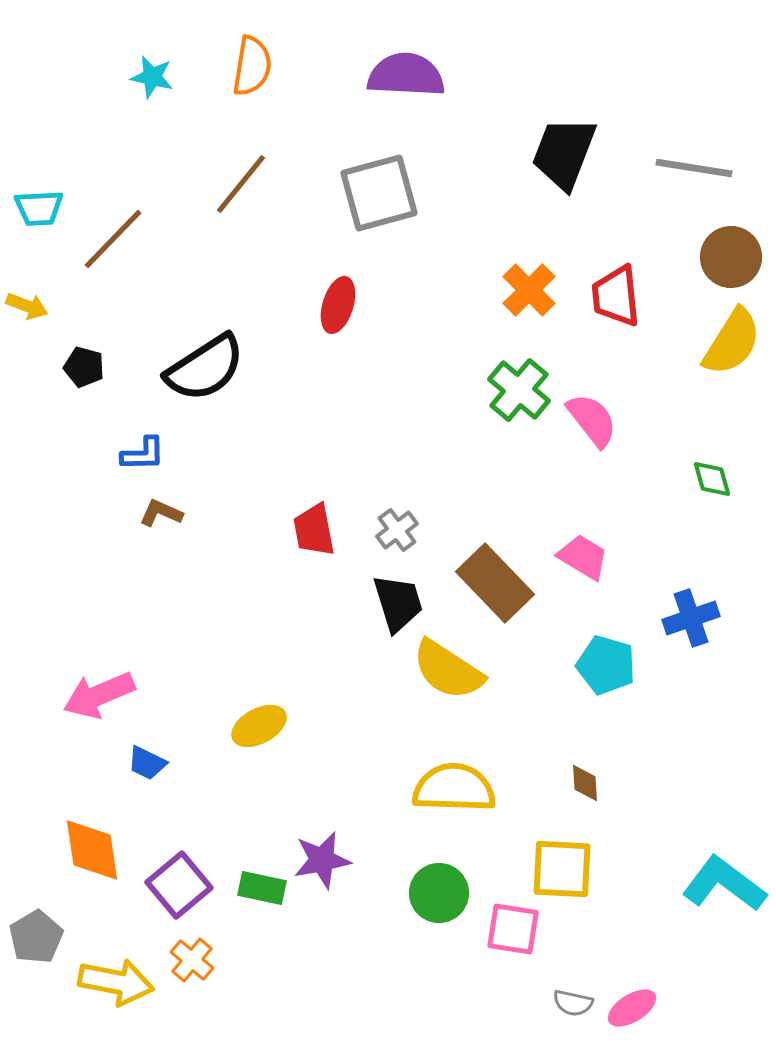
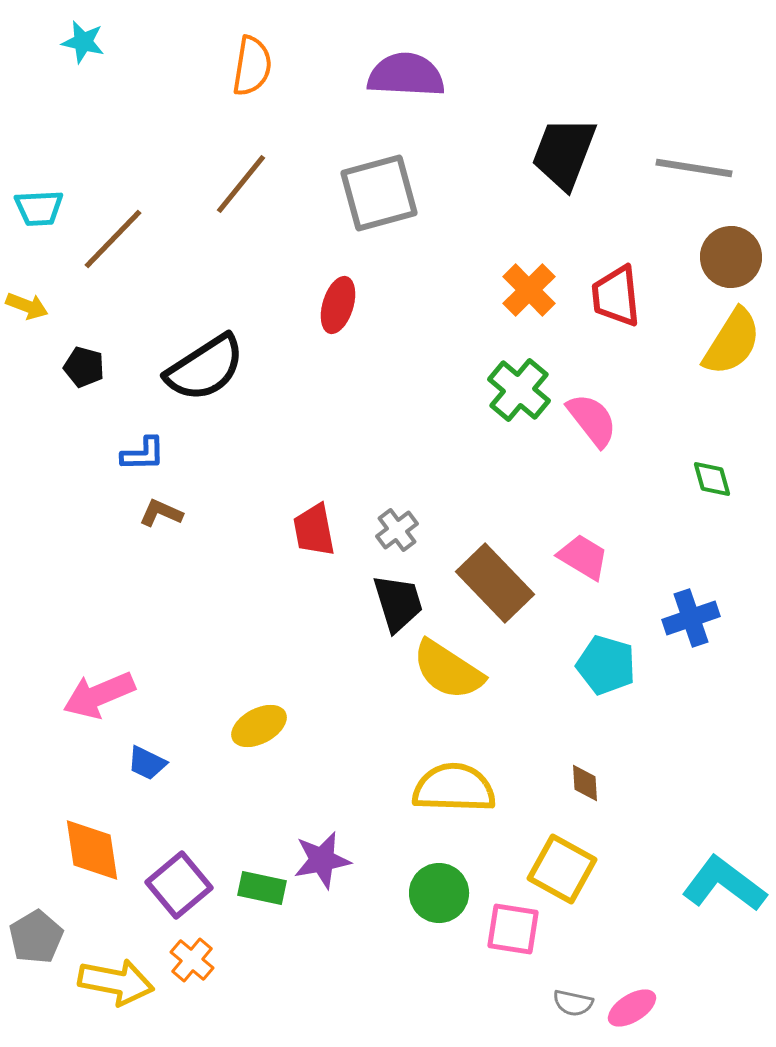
cyan star at (152, 77): moved 69 px left, 35 px up
yellow square at (562, 869): rotated 26 degrees clockwise
